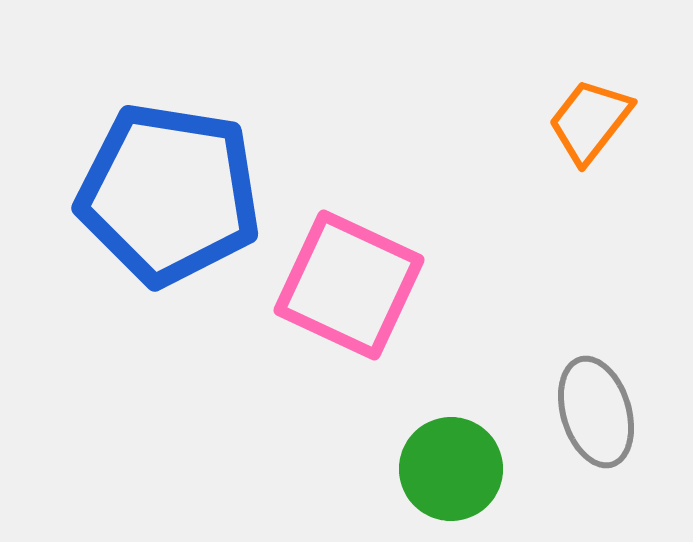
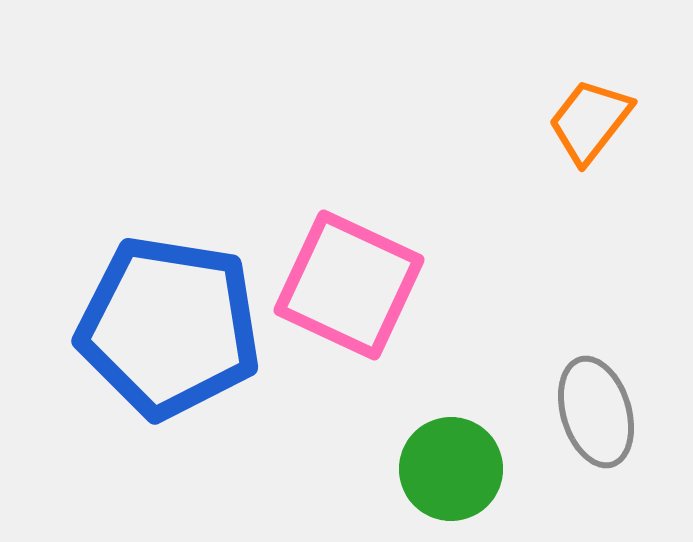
blue pentagon: moved 133 px down
